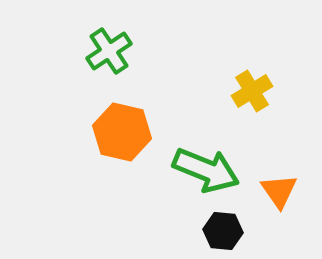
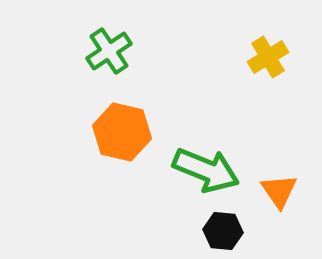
yellow cross: moved 16 px right, 34 px up
